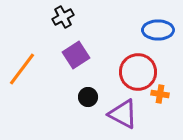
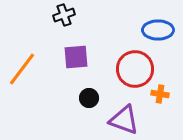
black cross: moved 1 px right, 2 px up; rotated 10 degrees clockwise
purple square: moved 2 px down; rotated 28 degrees clockwise
red circle: moved 3 px left, 3 px up
black circle: moved 1 px right, 1 px down
purple triangle: moved 1 px right, 6 px down; rotated 8 degrees counterclockwise
